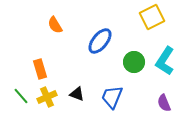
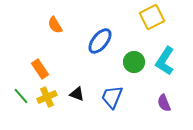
orange rectangle: rotated 18 degrees counterclockwise
